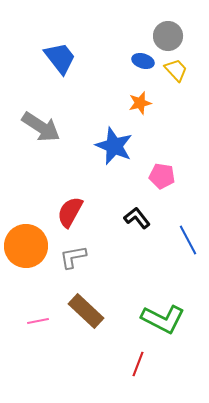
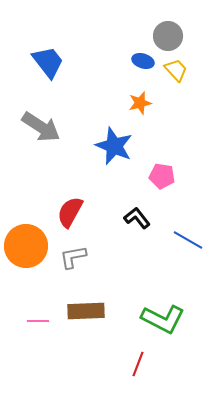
blue trapezoid: moved 12 px left, 4 px down
blue line: rotated 32 degrees counterclockwise
brown rectangle: rotated 45 degrees counterclockwise
pink line: rotated 10 degrees clockwise
